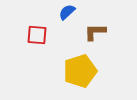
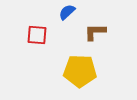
yellow pentagon: rotated 20 degrees clockwise
